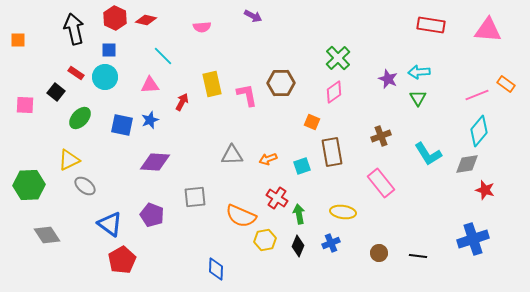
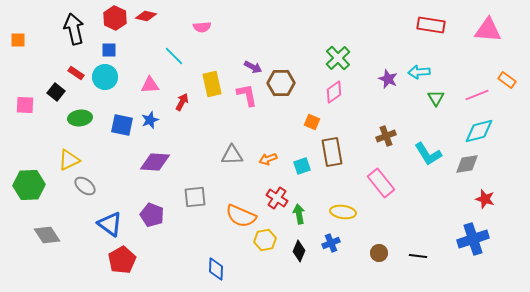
purple arrow at (253, 16): moved 51 px down
red diamond at (146, 20): moved 4 px up
cyan line at (163, 56): moved 11 px right
orange rectangle at (506, 84): moved 1 px right, 4 px up
green triangle at (418, 98): moved 18 px right
green ellipse at (80, 118): rotated 40 degrees clockwise
cyan diamond at (479, 131): rotated 36 degrees clockwise
brown cross at (381, 136): moved 5 px right
red star at (485, 190): moved 9 px down
black diamond at (298, 246): moved 1 px right, 5 px down
